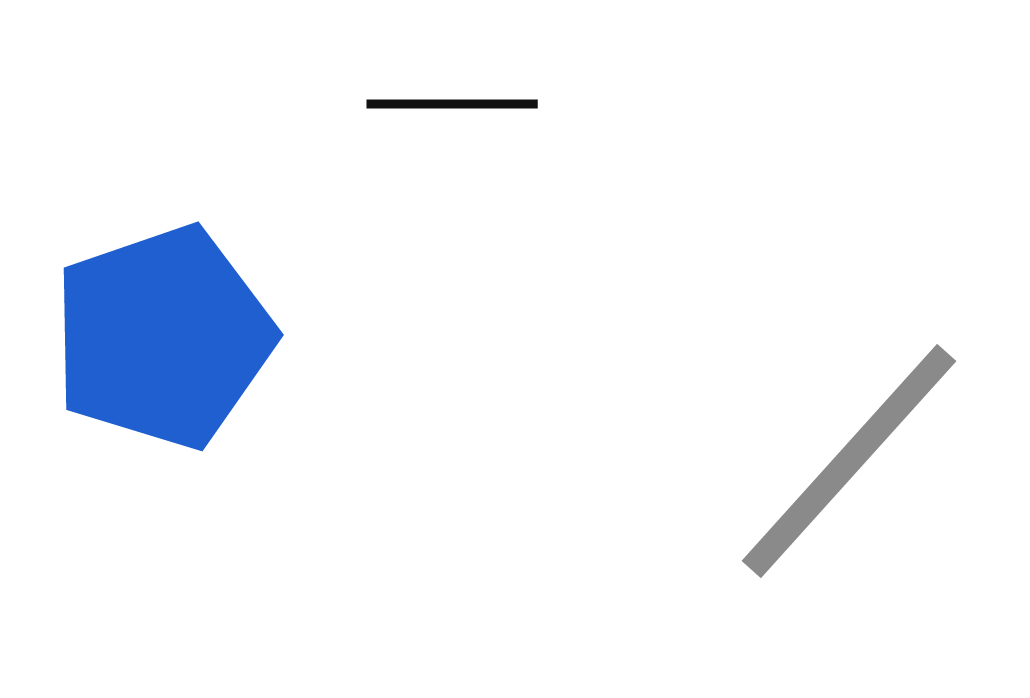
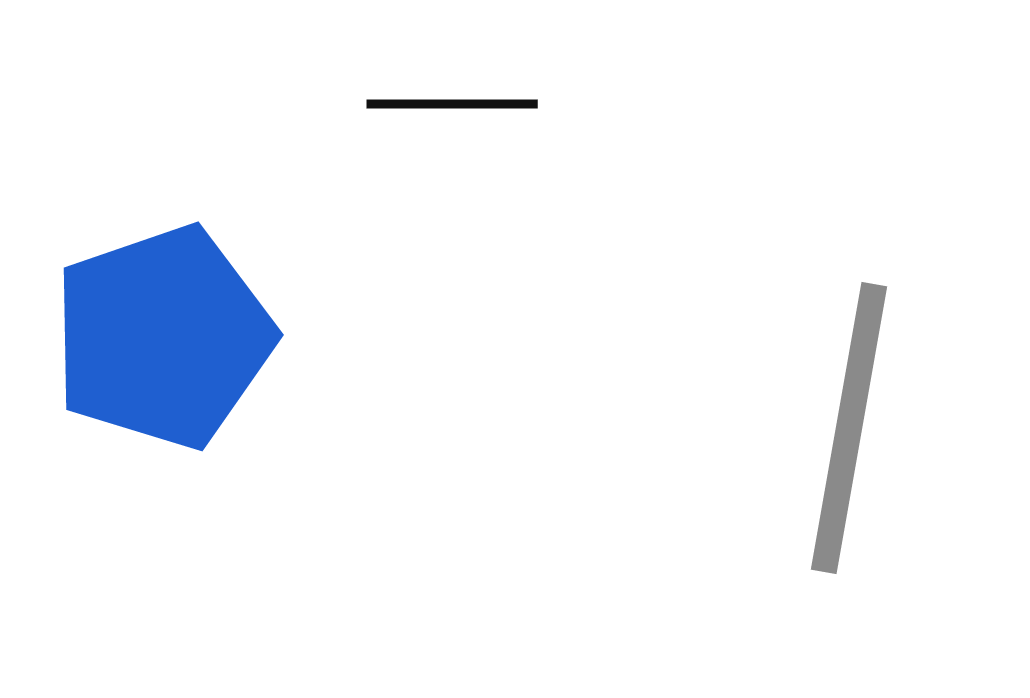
gray line: moved 33 px up; rotated 32 degrees counterclockwise
